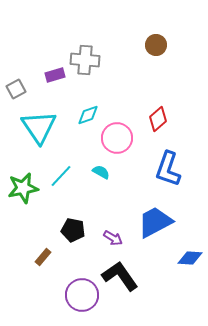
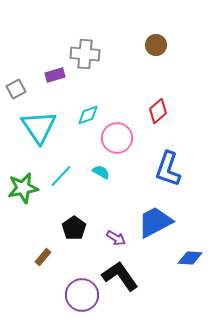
gray cross: moved 6 px up
red diamond: moved 8 px up
black pentagon: moved 1 px right, 2 px up; rotated 25 degrees clockwise
purple arrow: moved 3 px right
